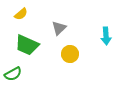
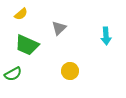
yellow circle: moved 17 px down
